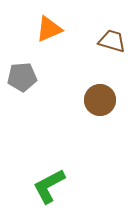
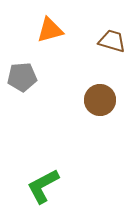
orange triangle: moved 1 px right, 1 px down; rotated 8 degrees clockwise
green L-shape: moved 6 px left
